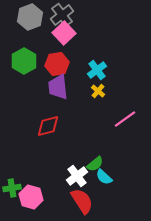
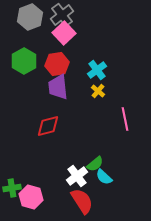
pink line: rotated 65 degrees counterclockwise
